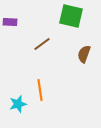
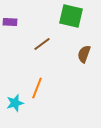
orange line: moved 3 px left, 2 px up; rotated 30 degrees clockwise
cyan star: moved 3 px left, 1 px up
